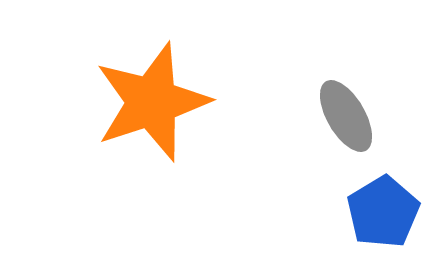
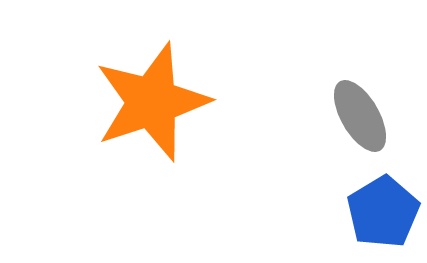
gray ellipse: moved 14 px right
